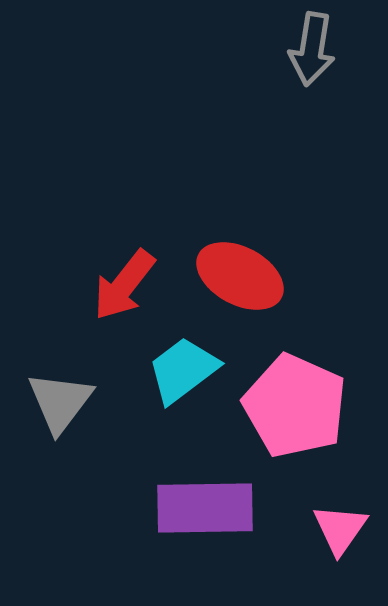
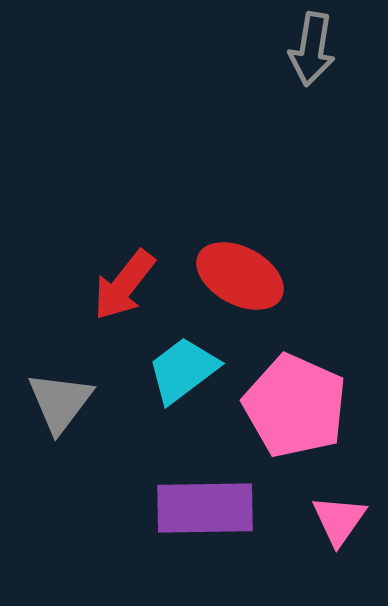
pink triangle: moved 1 px left, 9 px up
